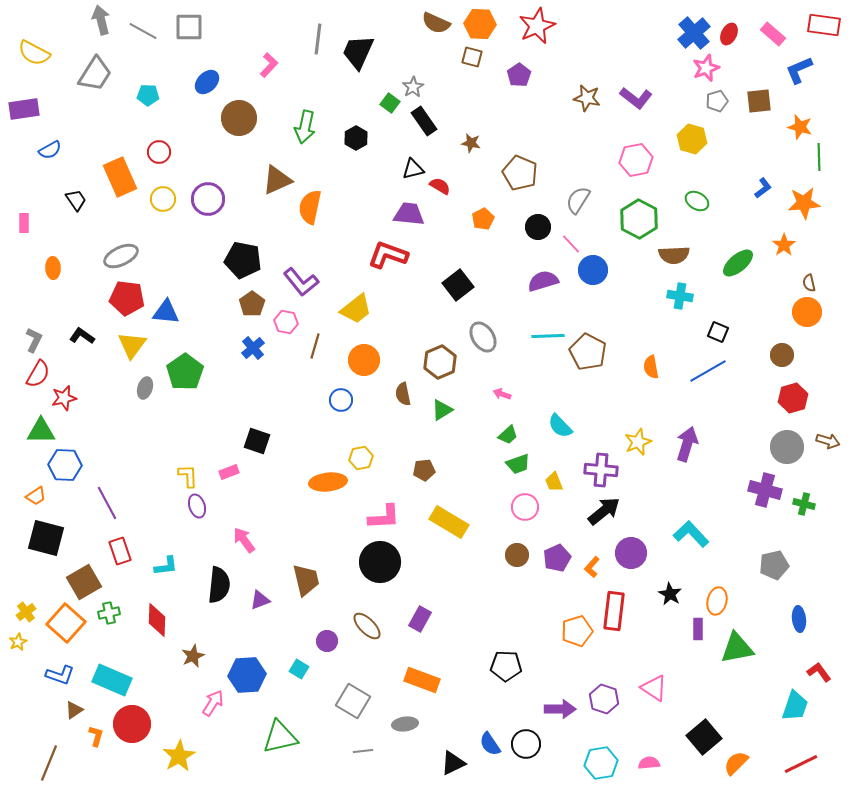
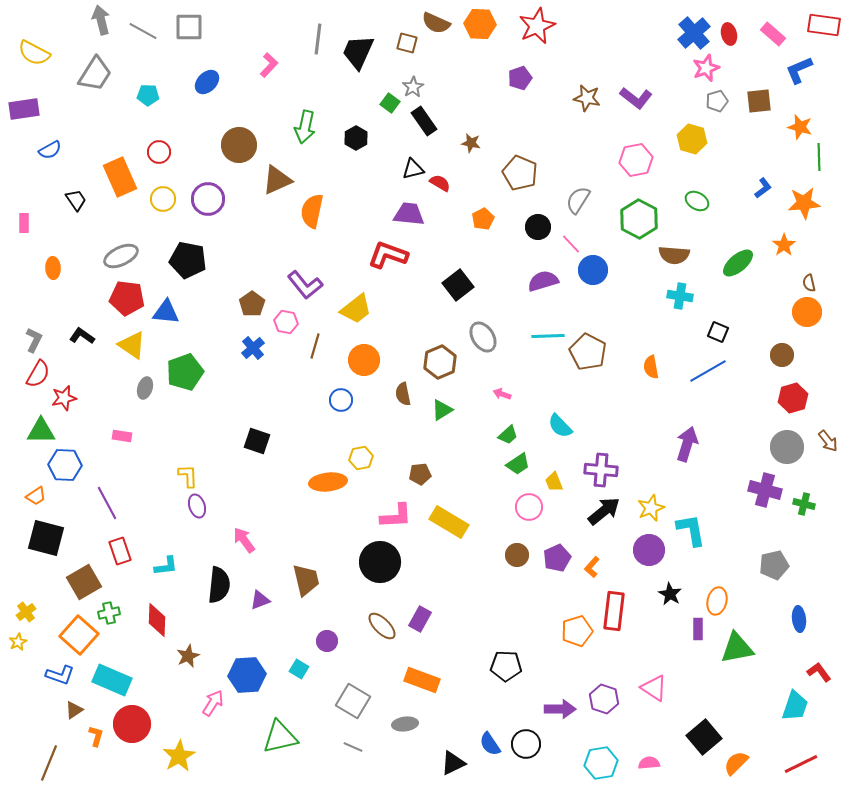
red ellipse at (729, 34): rotated 40 degrees counterclockwise
brown square at (472, 57): moved 65 px left, 14 px up
purple pentagon at (519, 75): moved 1 px right, 3 px down; rotated 15 degrees clockwise
brown circle at (239, 118): moved 27 px down
red semicircle at (440, 186): moved 3 px up
orange semicircle at (310, 207): moved 2 px right, 4 px down
brown semicircle at (674, 255): rotated 8 degrees clockwise
black pentagon at (243, 260): moved 55 px left
purple L-shape at (301, 282): moved 4 px right, 3 px down
yellow triangle at (132, 345): rotated 32 degrees counterclockwise
green pentagon at (185, 372): rotated 15 degrees clockwise
brown arrow at (828, 441): rotated 35 degrees clockwise
yellow star at (638, 442): moved 13 px right, 66 px down
green trapezoid at (518, 464): rotated 15 degrees counterclockwise
brown pentagon at (424, 470): moved 4 px left, 4 px down
pink rectangle at (229, 472): moved 107 px left, 36 px up; rotated 30 degrees clockwise
pink circle at (525, 507): moved 4 px right
pink L-shape at (384, 517): moved 12 px right, 1 px up
cyan L-shape at (691, 534): moved 4 px up; rotated 33 degrees clockwise
purple circle at (631, 553): moved 18 px right, 3 px up
orange square at (66, 623): moved 13 px right, 12 px down
brown ellipse at (367, 626): moved 15 px right
brown star at (193, 656): moved 5 px left
gray line at (363, 751): moved 10 px left, 4 px up; rotated 30 degrees clockwise
